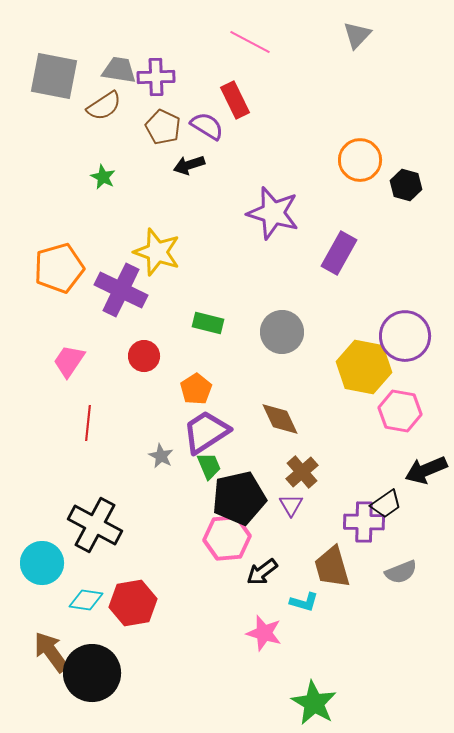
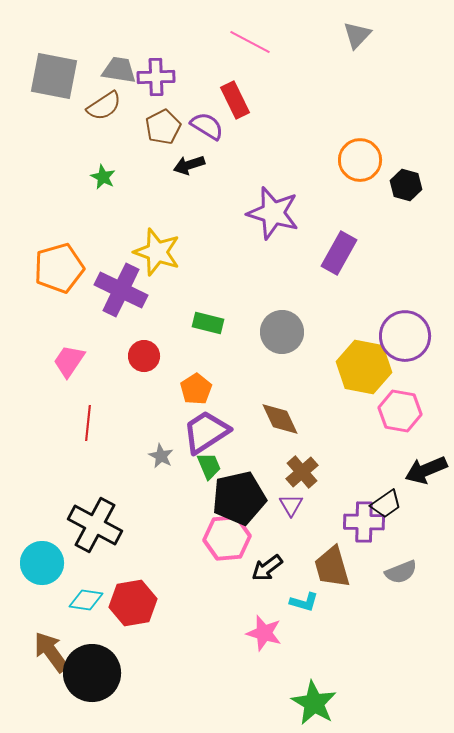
brown pentagon at (163, 127): rotated 20 degrees clockwise
black arrow at (262, 572): moved 5 px right, 4 px up
